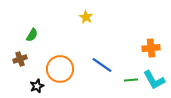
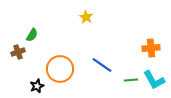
brown cross: moved 2 px left, 7 px up
